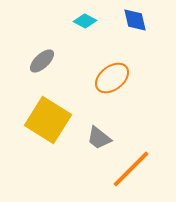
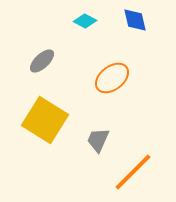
yellow square: moved 3 px left
gray trapezoid: moved 1 px left, 2 px down; rotated 76 degrees clockwise
orange line: moved 2 px right, 3 px down
